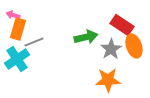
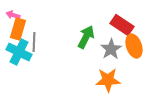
green arrow: rotated 50 degrees counterclockwise
gray line: rotated 66 degrees counterclockwise
cyan cross: moved 2 px right, 7 px up; rotated 30 degrees counterclockwise
